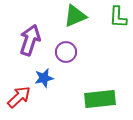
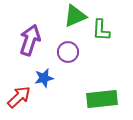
green L-shape: moved 17 px left, 13 px down
purple circle: moved 2 px right
green rectangle: moved 2 px right
